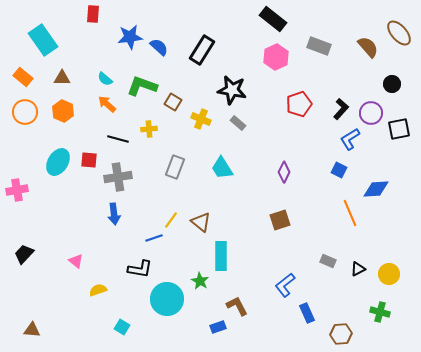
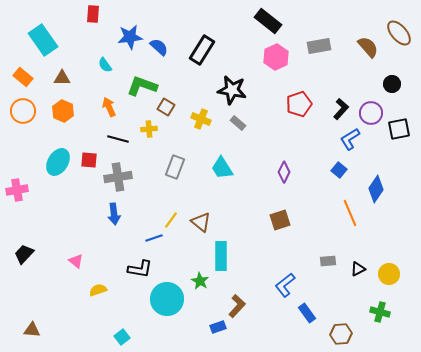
black rectangle at (273, 19): moved 5 px left, 2 px down
gray rectangle at (319, 46): rotated 30 degrees counterclockwise
cyan semicircle at (105, 79): moved 14 px up; rotated 14 degrees clockwise
brown square at (173, 102): moved 7 px left, 5 px down
orange arrow at (107, 104): moved 2 px right, 3 px down; rotated 24 degrees clockwise
orange circle at (25, 112): moved 2 px left, 1 px up
blue square at (339, 170): rotated 14 degrees clockwise
blue diamond at (376, 189): rotated 52 degrees counterclockwise
gray rectangle at (328, 261): rotated 28 degrees counterclockwise
brown L-shape at (237, 306): rotated 70 degrees clockwise
blue rectangle at (307, 313): rotated 12 degrees counterclockwise
cyan square at (122, 327): moved 10 px down; rotated 21 degrees clockwise
